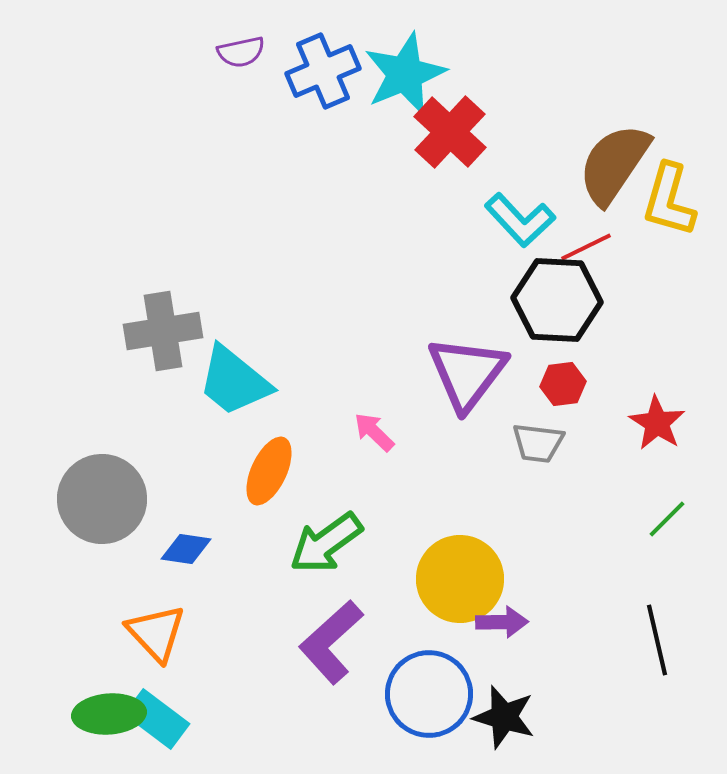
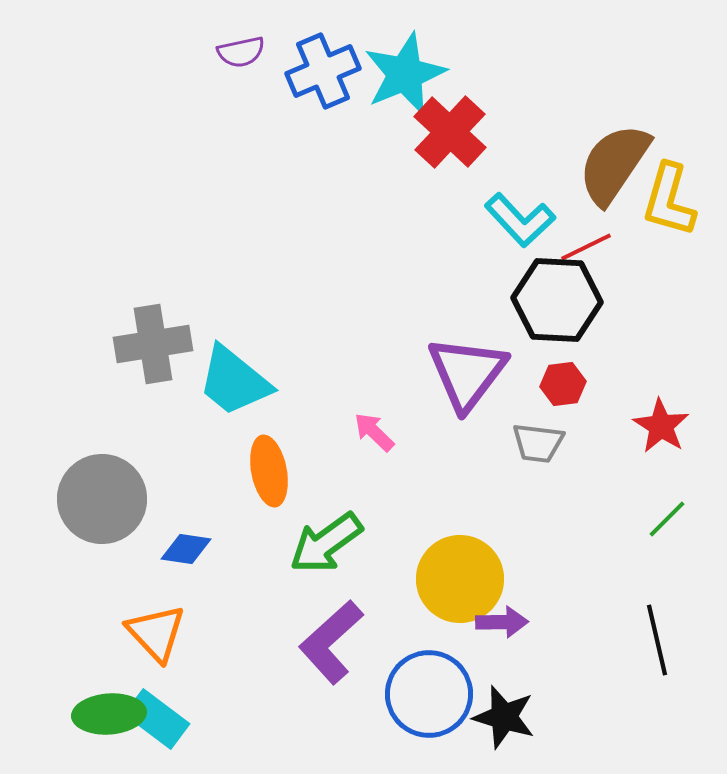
gray cross: moved 10 px left, 13 px down
red star: moved 4 px right, 3 px down
orange ellipse: rotated 36 degrees counterclockwise
